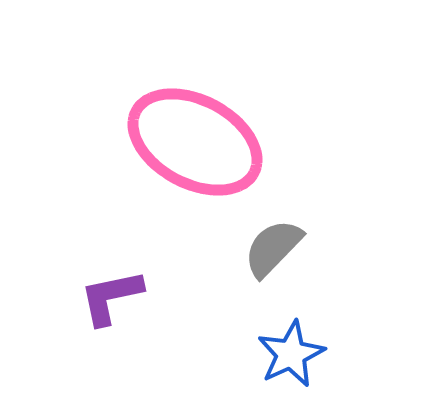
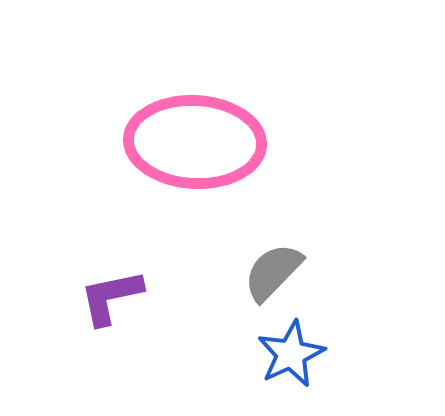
pink ellipse: rotated 25 degrees counterclockwise
gray semicircle: moved 24 px down
